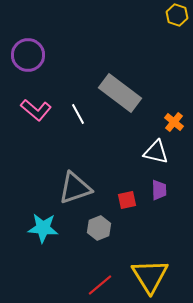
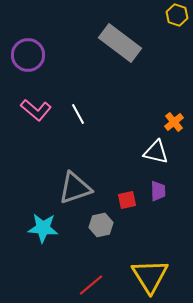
gray rectangle: moved 50 px up
orange cross: rotated 12 degrees clockwise
purple trapezoid: moved 1 px left, 1 px down
gray hexagon: moved 2 px right, 3 px up; rotated 10 degrees clockwise
red line: moved 9 px left
